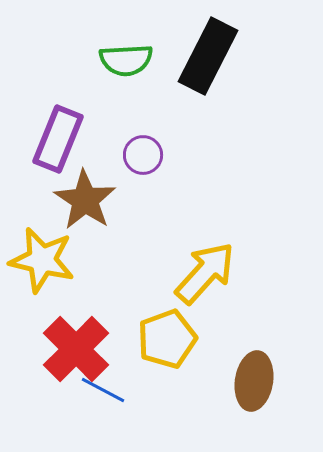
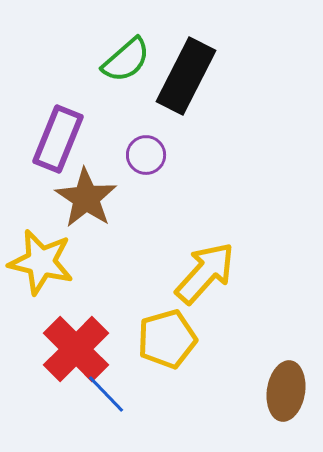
black rectangle: moved 22 px left, 20 px down
green semicircle: rotated 38 degrees counterclockwise
purple circle: moved 3 px right
brown star: moved 1 px right, 2 px up
yellow star: moved 1 px left, 2 px down
yellow pentagon: rotated 4 degrees clockwise
brown ellipse: moved 32 px right, 10 px down
blue line: moved 3 px right, 4 px down; rotated 18 degrees clockwise
